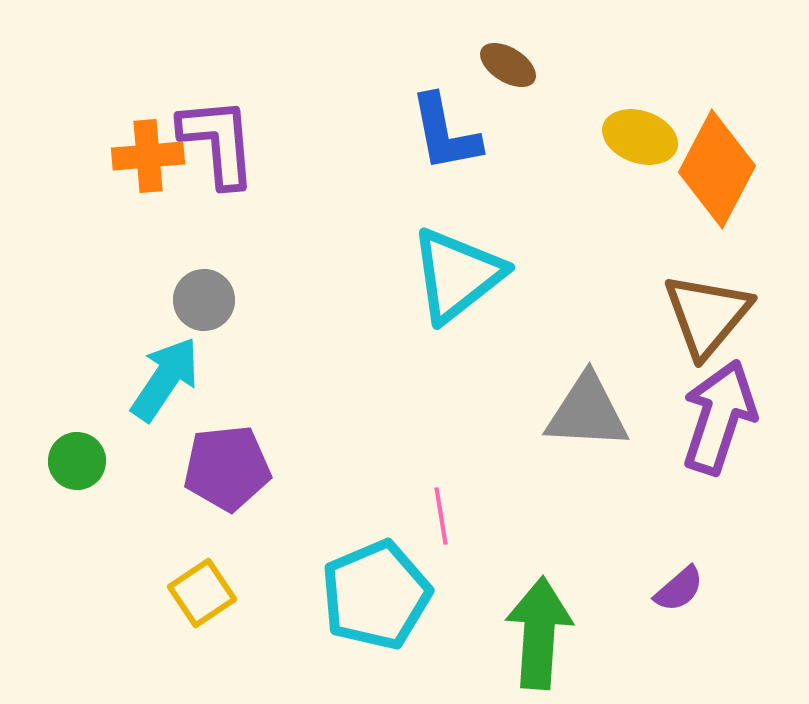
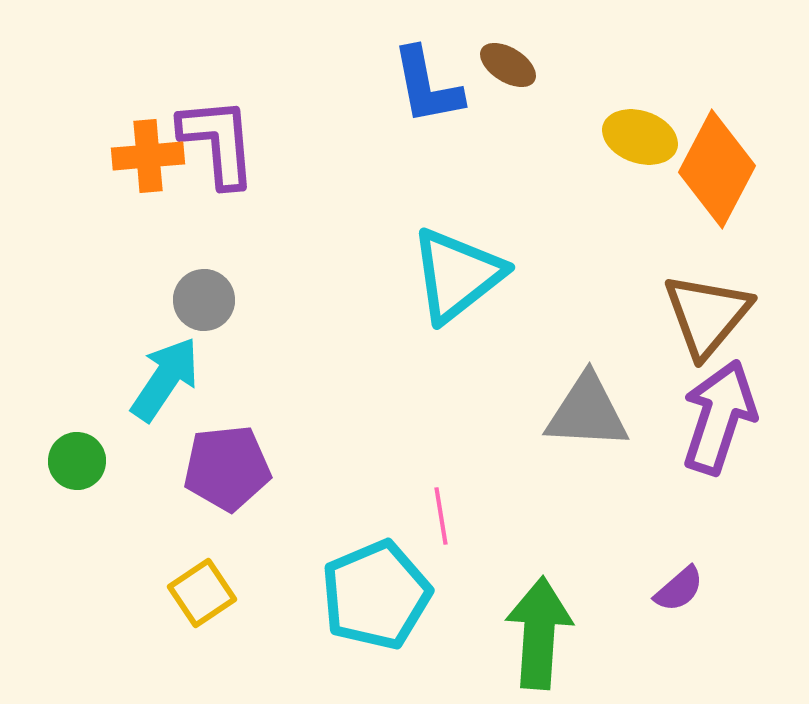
blue L-shape: moved 18 px left, 47 px up
